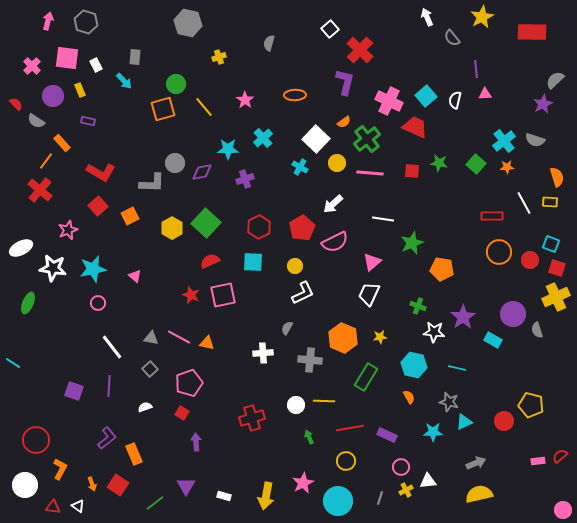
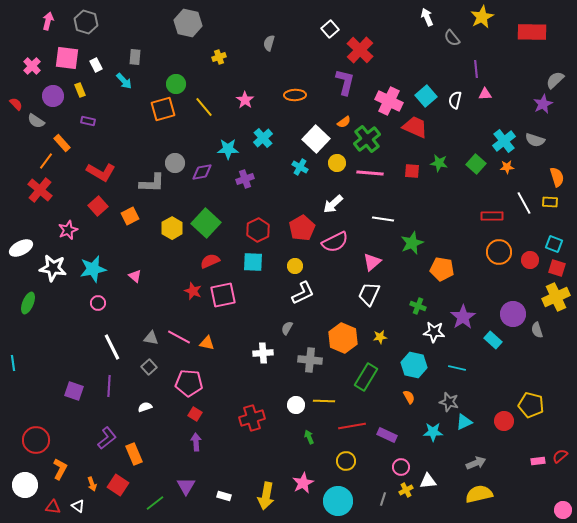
red hexagon at (259, 227): moved 1 px left, 3 px down
cyan square at (551, 244): moved 3 px right
red star at (191, 295): moved 2 px right, 4 px up
cyan rectangle at (493, 340): rotated 12 degrees clockwise
white line at (112, 347): rotated 12 degrees clockwise
cyan line at (13, 363): rotated 49 degrees clockwise
gray square at (150, 369): moved 1 px left, 2 px up
pink pentagon at (189, 383): rotated 24 degrees clockwise
red square at (182, 413): moved 13 px right, 1 px down
red line at (350, 428): moved 2 px right, 2 px up
gray line at (380, 498): moved 3 px right, 1 px down
